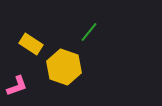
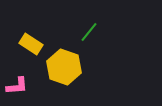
pink L-shape: rotated 15 degrees clockwise
